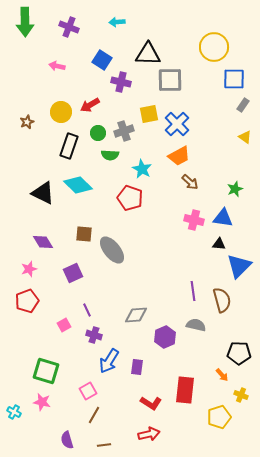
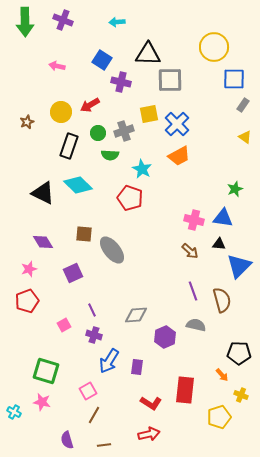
purple cross at (69, 27): moved 6 px left, 7 px up
brown arrow at (190, 182): moved 69 px down
purple line at (193, 291): rotated 12 degrees counterclockwise
purple line at (87, 310): moved 5 px right
